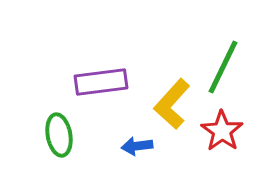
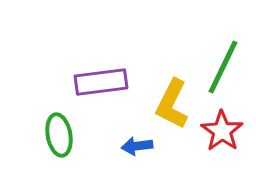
yellow L-shape: rotated 15 degrees counterclockwise
